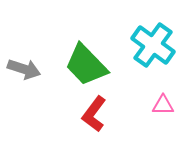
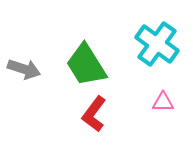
cyan cross: moved 4 px right, 1 px up
green trapezoid: rotated 12 degrees clockwise
pink triangle: moved 3 px up
